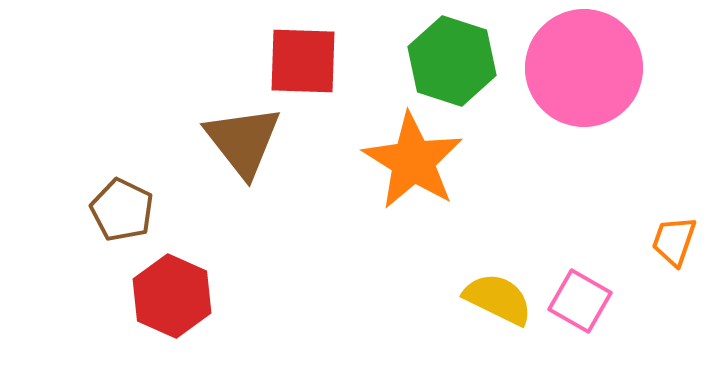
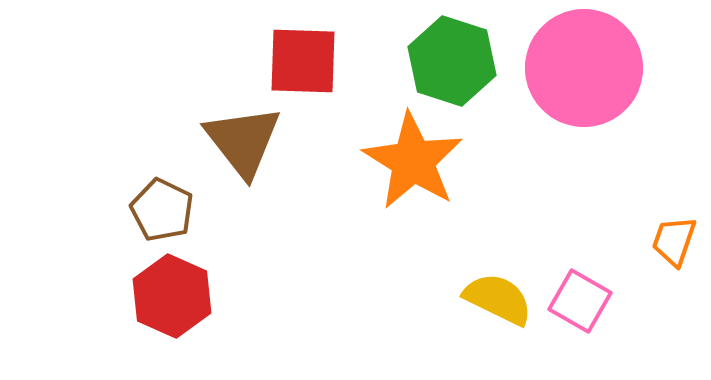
brown pentagon: moved 40 px right
